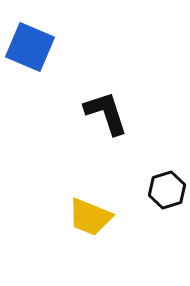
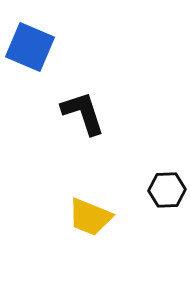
black L-shape: moved 23 px left
black hexagon: rotated 15 degrees clockwise
